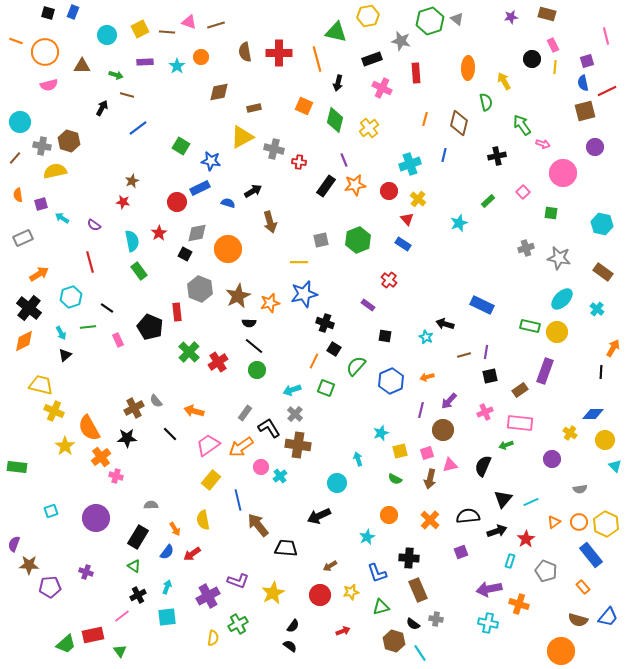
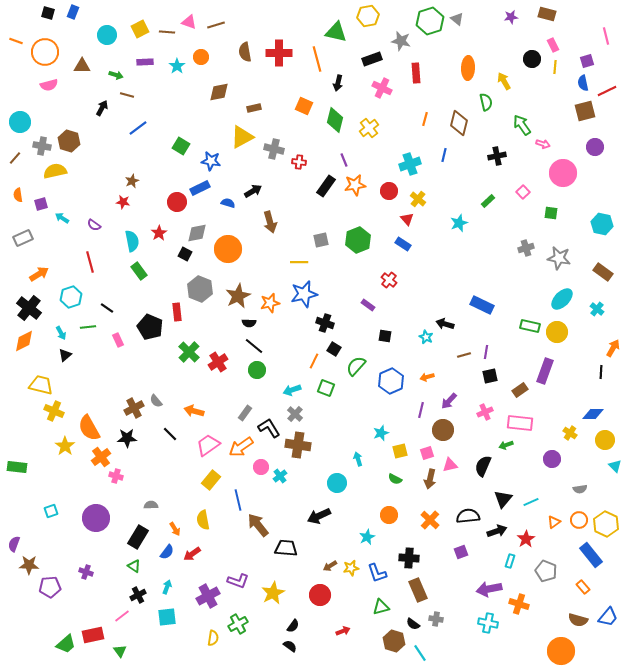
orange circle at (579, 522): moved 2 px up
yellow star at (351, 592): moved 24 px up
